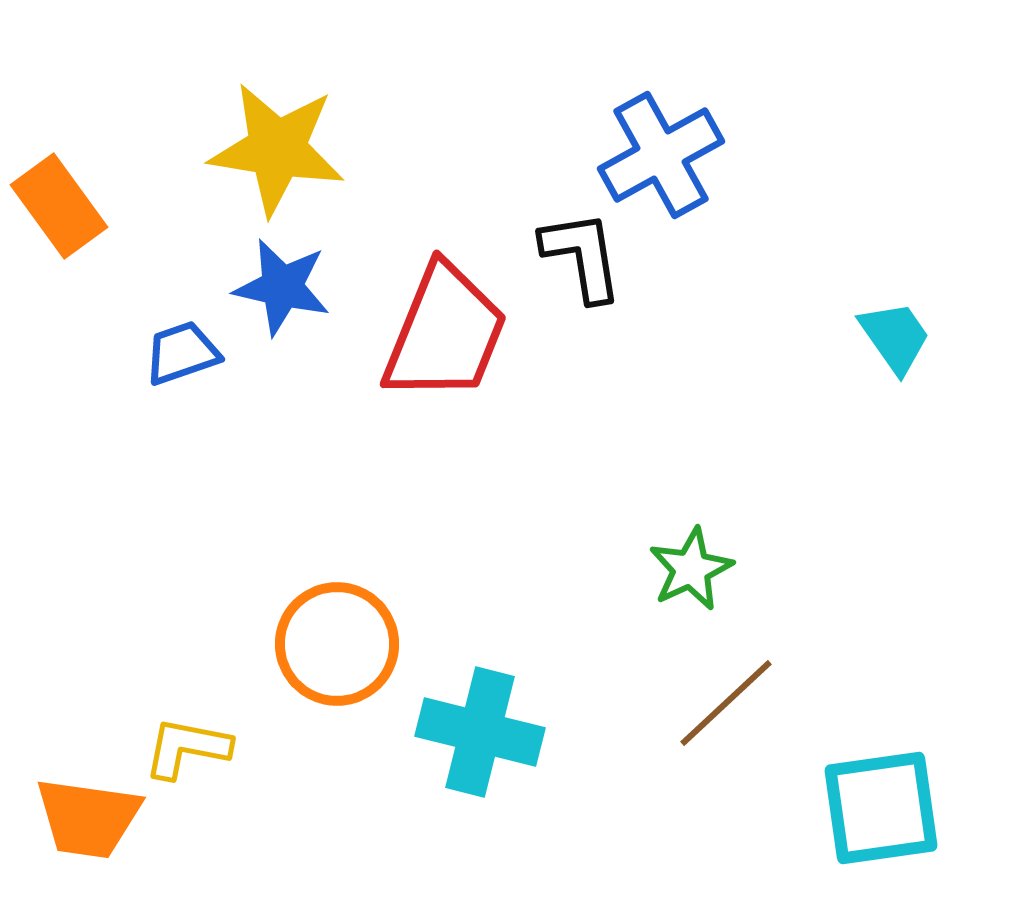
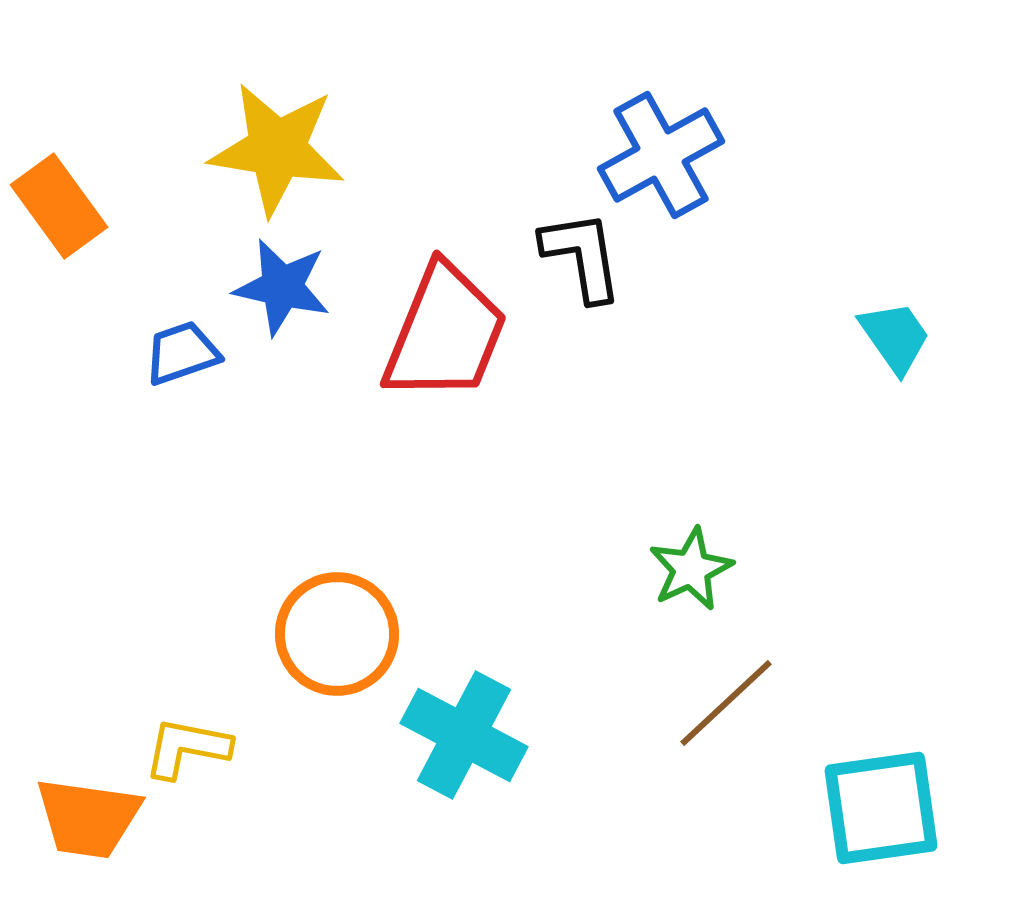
orange circle: moved 10 px up
cyan cross: moved 16 px left, 3 px down; rotated 14 degrees clockwise
